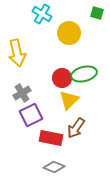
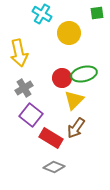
green square: rotated 24 degrees counterclockwise
yellow arrow: moved 2 px right
gray cross: moved 2 px right, 5 px up
yellow triangle: moved 5 px right
purple square: rotated 25 degrees counterclockwise
red rectangle: rotated 20 degrees clockwise
